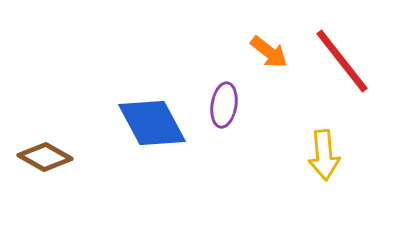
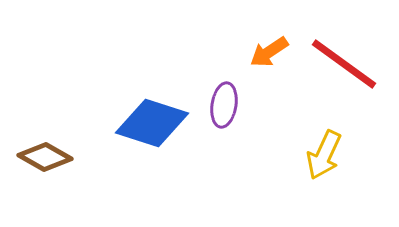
orange arrow: rotated 108 degrees clockwise
red line: moved 2 px right, 3 px down; rotated 16 degrees counterclockwise
blue diamond: rotated 44 degrees counterclockwise
yellow arrow: rotated 30 degrees clockwise
